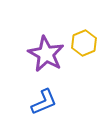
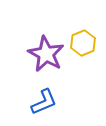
yellow hexagon: moved 1 px left
